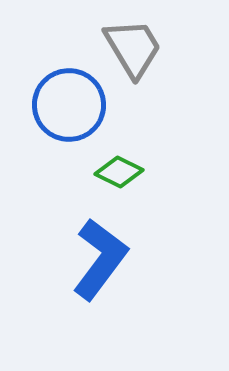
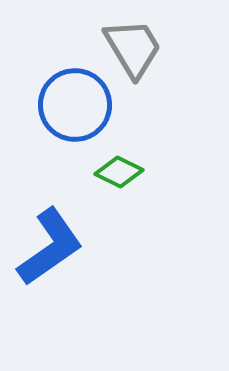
blue circle: moved 6 px right
blue L-shape: moved 50 px left, 12 px up; rotated 18 degrees clockwise
